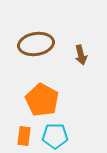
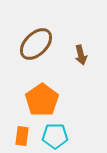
brown ellipse: rotated 36 degrees counterclockwise
orange pentagon: rotated 8 degrees clockwise
orange rectangle: moved 2 px left
